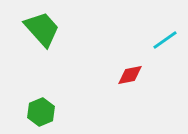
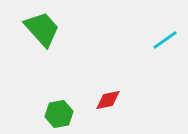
red diamond: moved 22 px left, 25 px down
green hexagon: moved 18 px right, 2 px down; rotated 12 degrees clockwise
